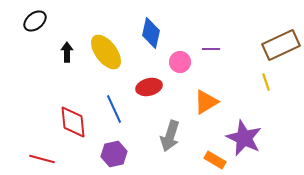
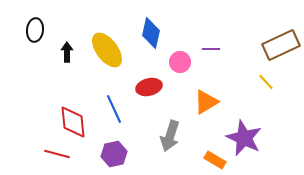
black ellipse: moved 9 px down; rotated 45 degrees counterclockwise
yellow ellipse: moved 1 px right, 2 px up
yellow line: rotated 24 degrees counterclockwise
red line: moved 15 px right, 5 px up
